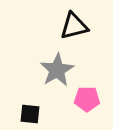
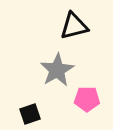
black square: rotated 25 degrees counterclockwise
